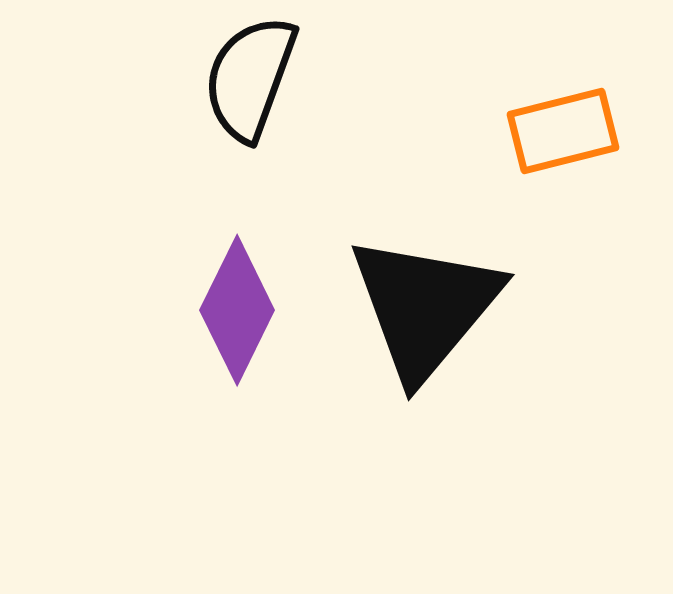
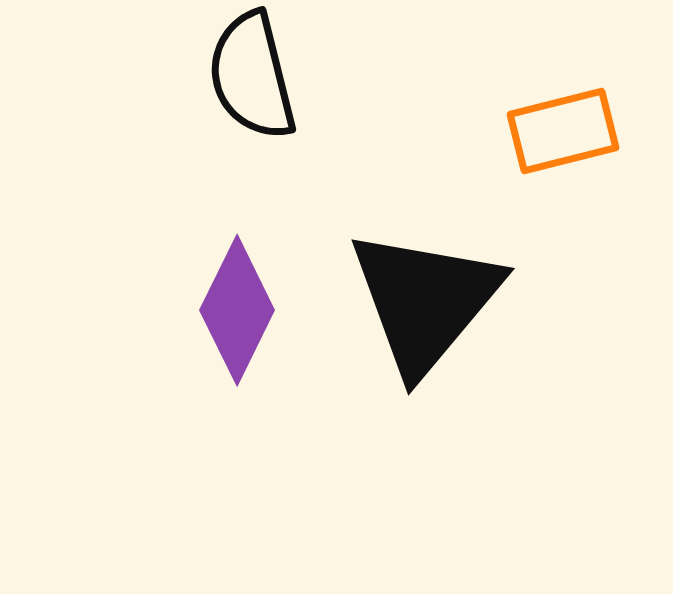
black semicircle: moved 2 px right, 2 px up; rotated 34 degrees counterclockwise
black triangle: moved 6 px up
